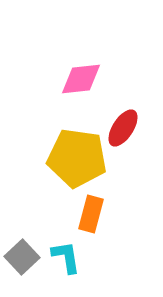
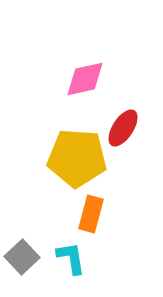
pink diamond: moved 4 px right; rotated 6 degrees counterclockwise
yellow pentagon: rotated 4 degrees counterclockwise
cyan L-shape: moved 5 px right, 1 px down
